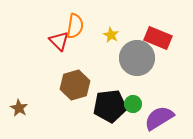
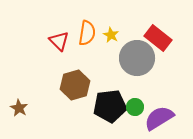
orange semicircle: moved 12 px right, 7 px down
red rectangle: rotated 16 degrees clockwise
green circle: moved 2 px right, 3 px down
